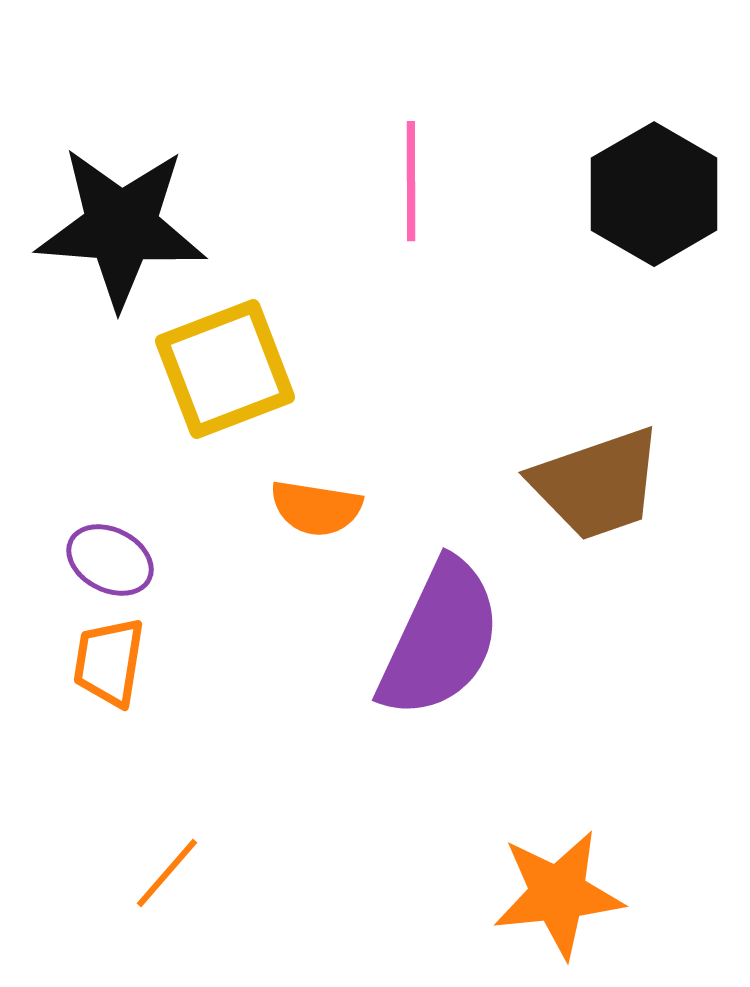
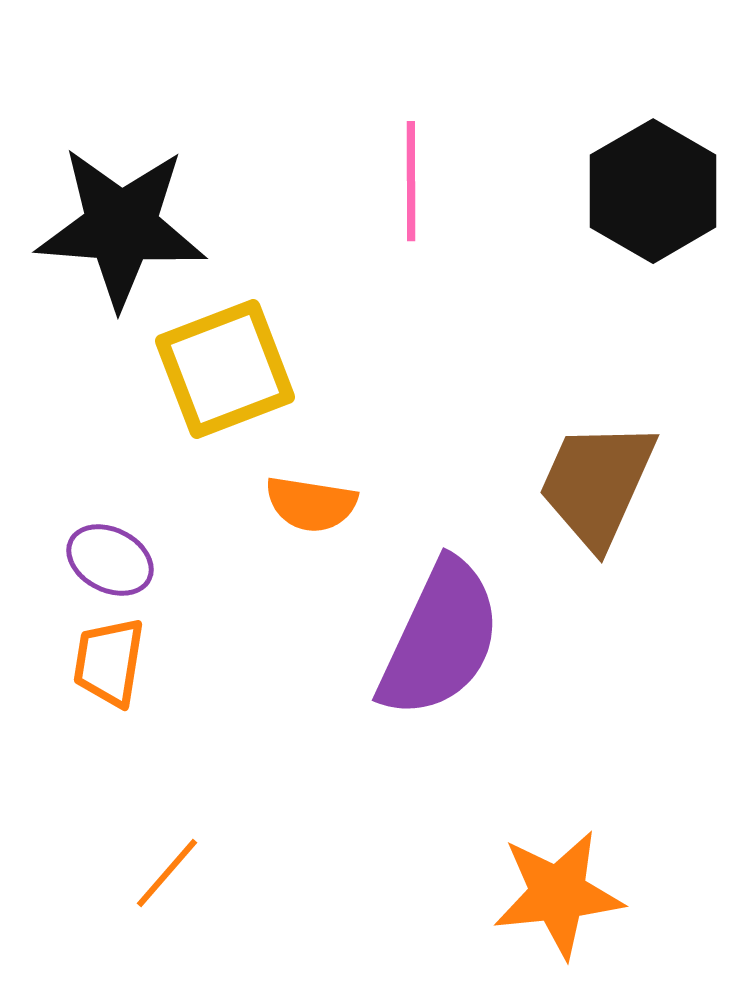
black hexagon: moved 1 px left, 3 px up
brown trapezoid: rotated 133 degrees clockwise
orange semicircle: moved 5 px left, 4 px up
